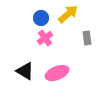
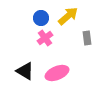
yellow arrow: moved 2 px down
